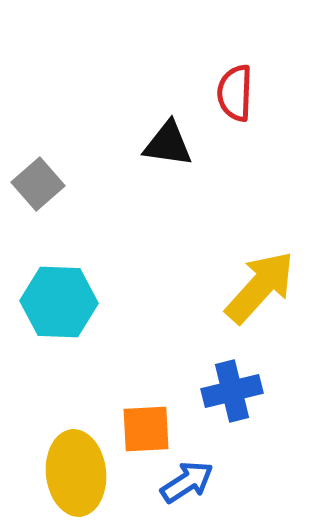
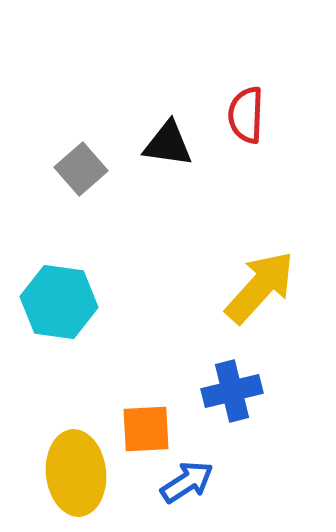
red semicircle: moved 11 px right, 22 px down
gray square: moved 43 px right, 15 px up
cyan hexagon: rotated 6 degrees clockwise
